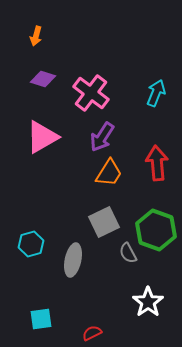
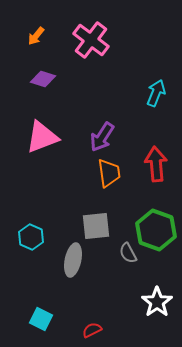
orange arrow: rotated 24 degrees clockwise
pink cross: moved 53 px up
pink triangle: rotated 9 degrees clockwise
red arrow: moved 1 px left, 1 px down
orange trapezoid: rotated 40 degrees counterclockwise
gray square: moved 8 px left, 4 px down; rotated 20 degrees clockwise
cyan hexagon: moved 7 px up; rotated 20 degrees counterclockwise
white star: moved 9 px right
cyan square: rotated 35 degrees clockwise
red semicircle: moved 3 px up
